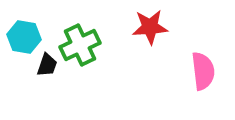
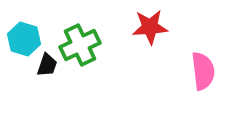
cyan hexagon: moved 2 px down; rotated 8 degrees clockwise
